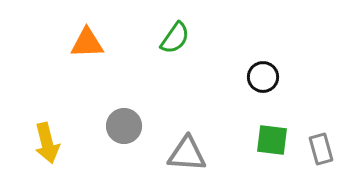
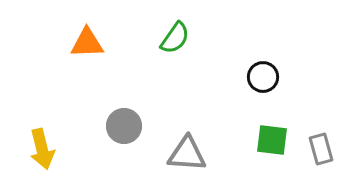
yellow arrow: moved 5 px left, 6 px down
